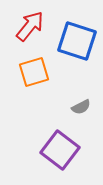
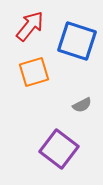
gray semicircle: moved 1 px right, 2 px up
purple square: moved 1 px left, 1 px up
